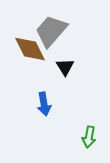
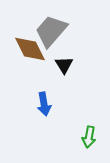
black triangle: moved 1 px left, 2 px up
